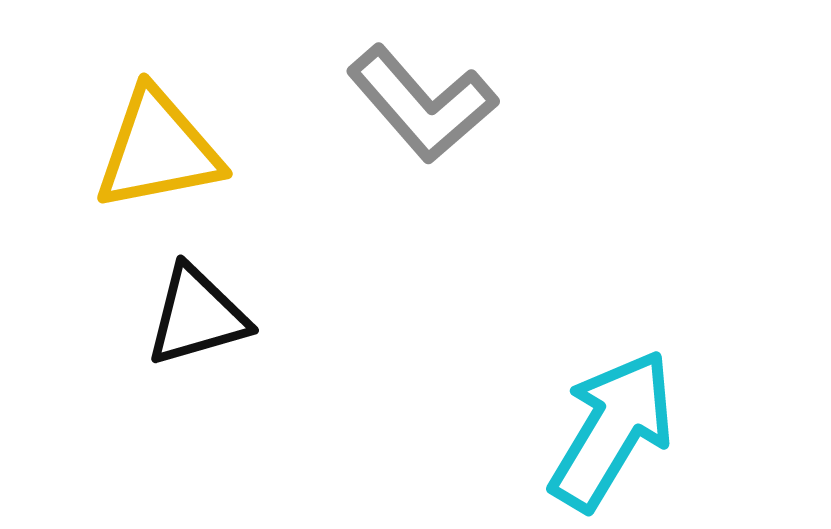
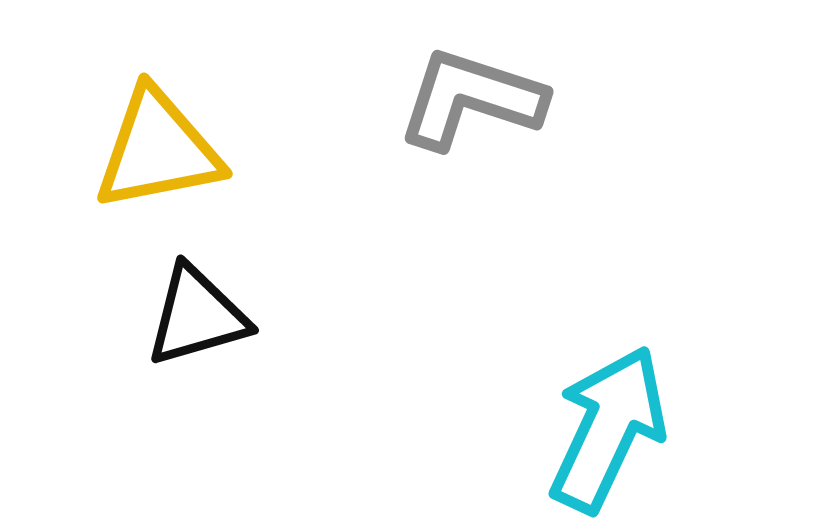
gray L-shape: moved 49 px right, 5 px up; rotated 149 degrees clockwise
cyan arrow: moved 4 px left, 1 px up; rotated 6 degrees counterclockwise
